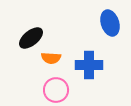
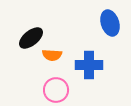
orange semicircle: moved 1 px right, 3 px up
